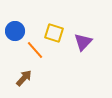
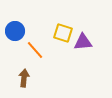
yellow square: moved 9 px right
purple triangle: rotated 42 degrees clockwise
brown arrow: rotated 36 degrees counterclockwise
